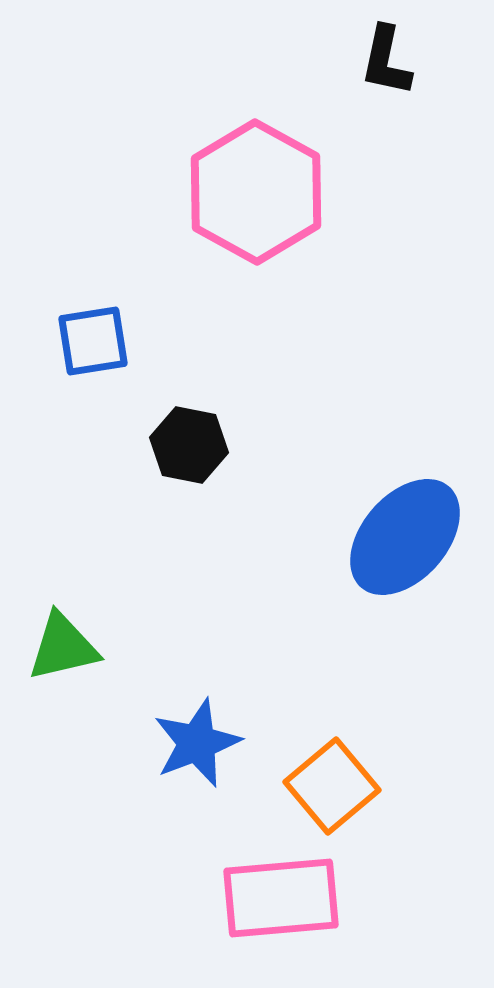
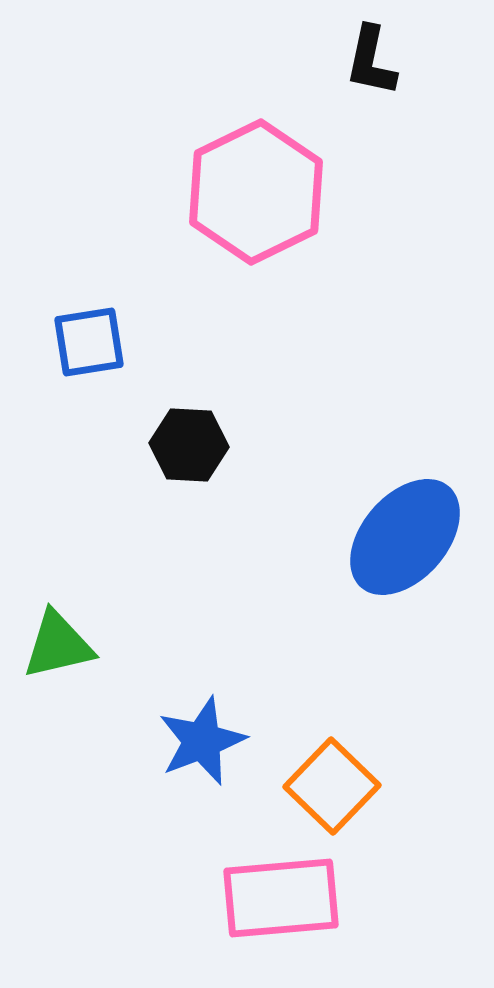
black L-shape: moved 15 px left
pink hexagon: rotated 5 degrees clockwise
blue square: moved 4 px left, 1 px down
black hexagon: rotated 8 degrees counterclockwise
green triangle: moved 5 px left, 2 px up
blue star: moved 5 px right, 2 px up
orange square: rotated 6 degrees counterclockwise
